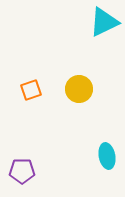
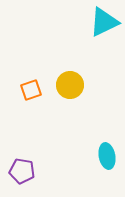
yellow circle: moved 9 px left, 4 px up
purple pentagon: rotated 10 degrees clockwise
